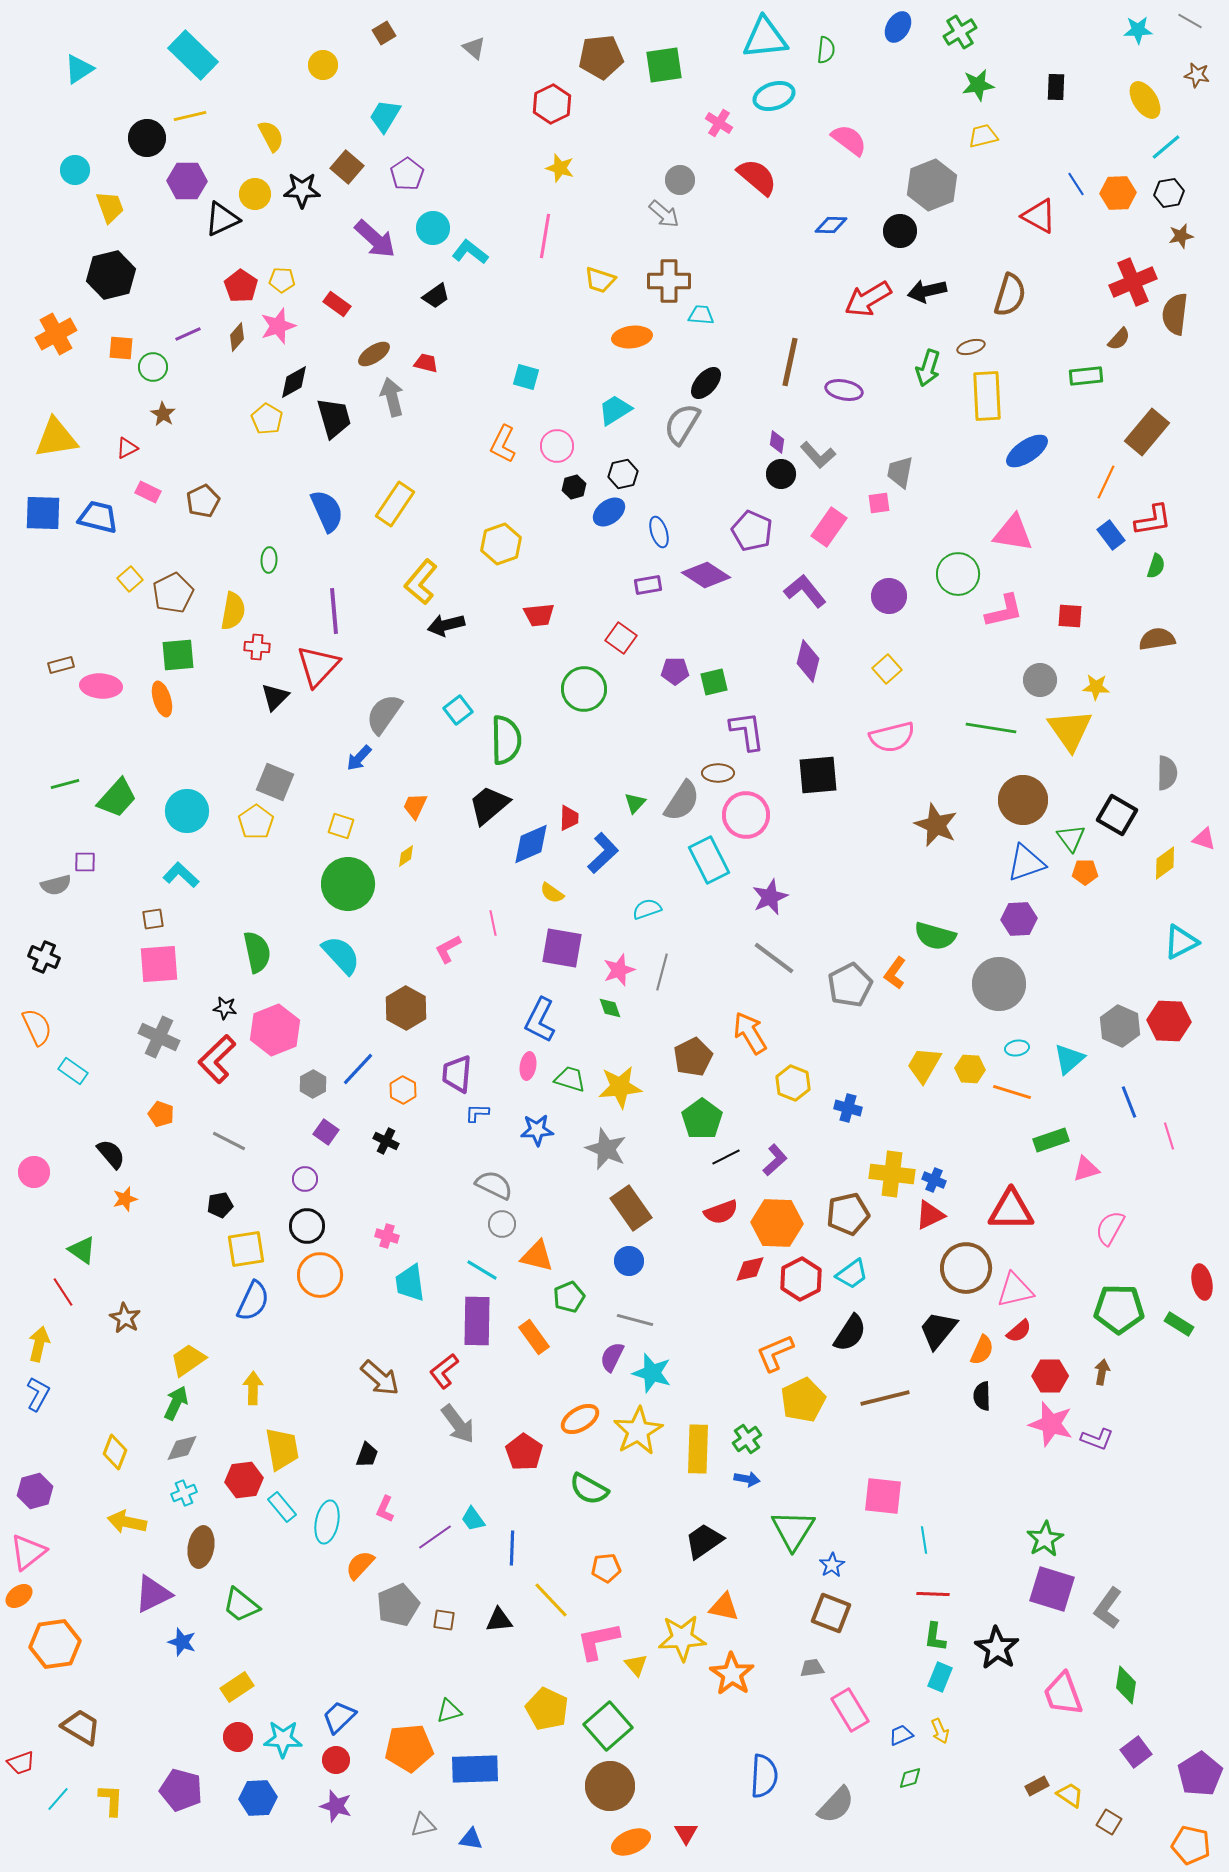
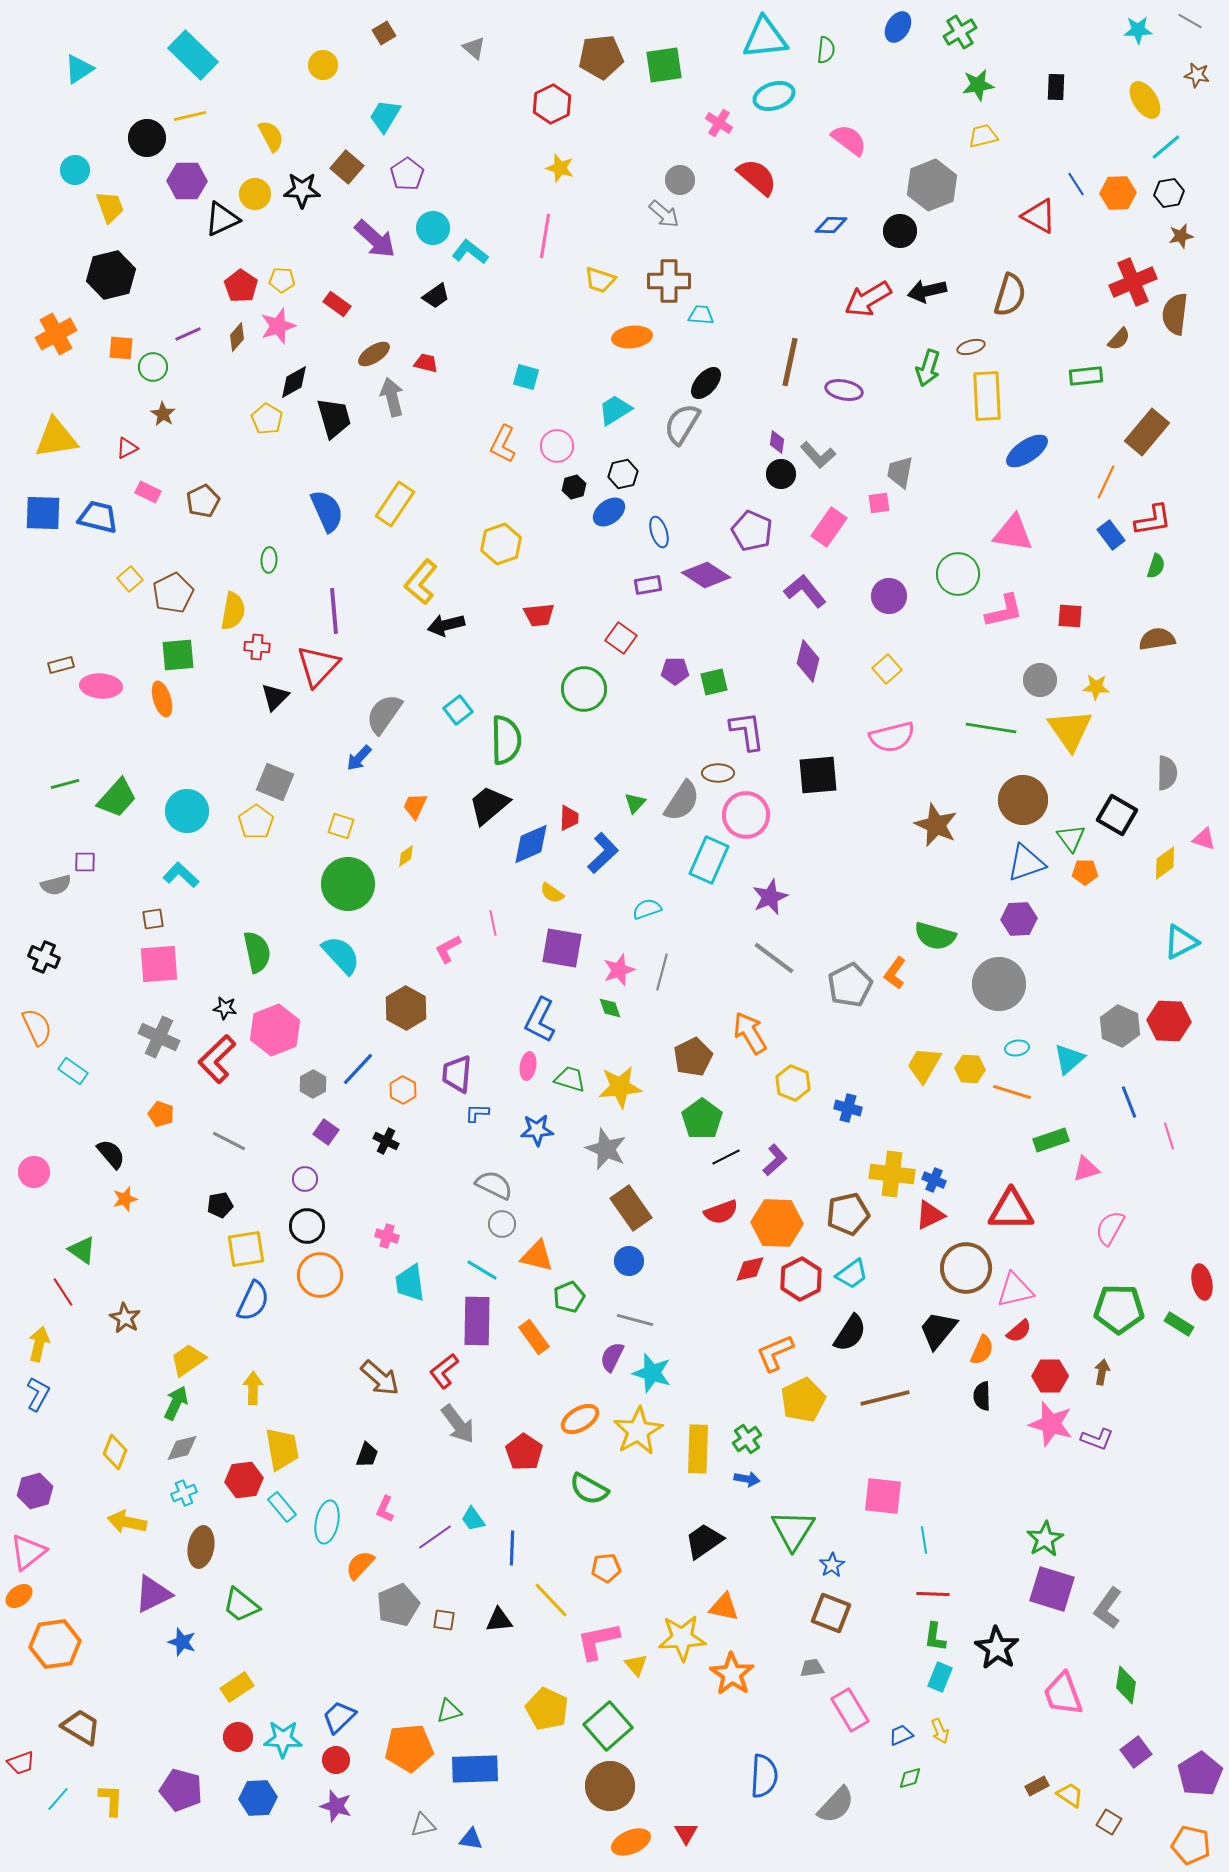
cyan rectangle at (709, 860): rotated 51 degrees clockwise
